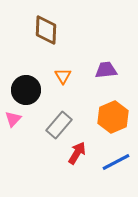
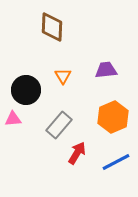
brown diamond: moved 6 px right, 3 px up
pink triangle: rotated 42 degrees clockwise
